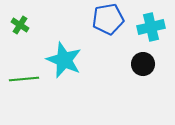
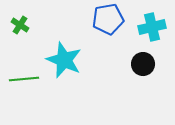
cyan cross: moved 1 px right
